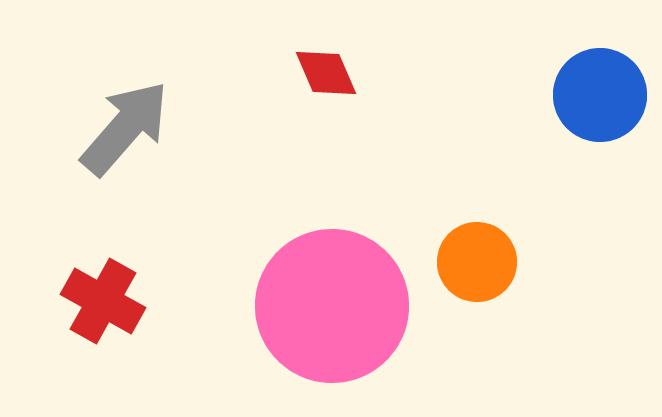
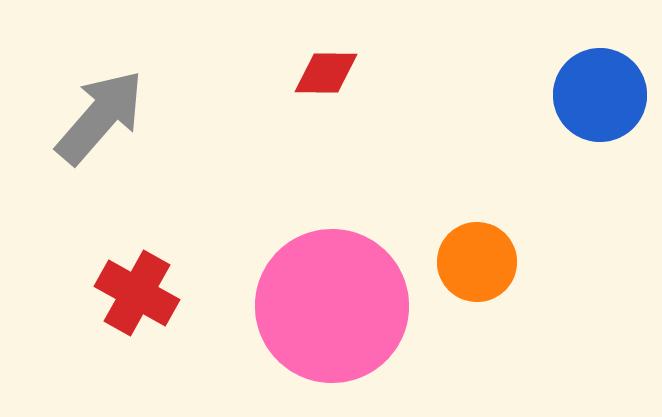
red diamond: rotated 66 degrees counterclockwise
gray arrow: moved 25 px left, 11 px up
red cross: moved 34 px right, 8 px up
